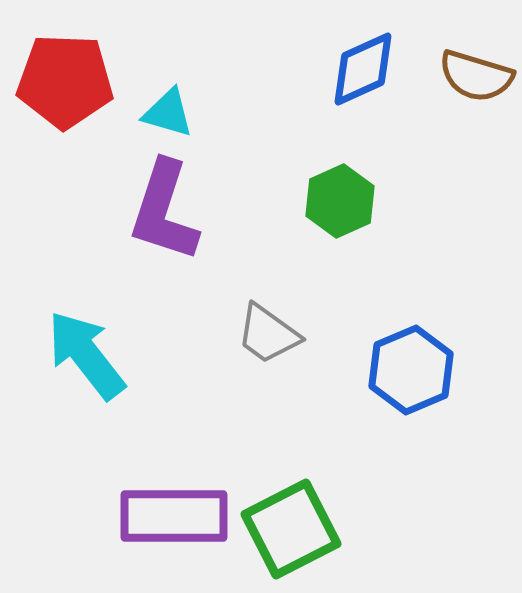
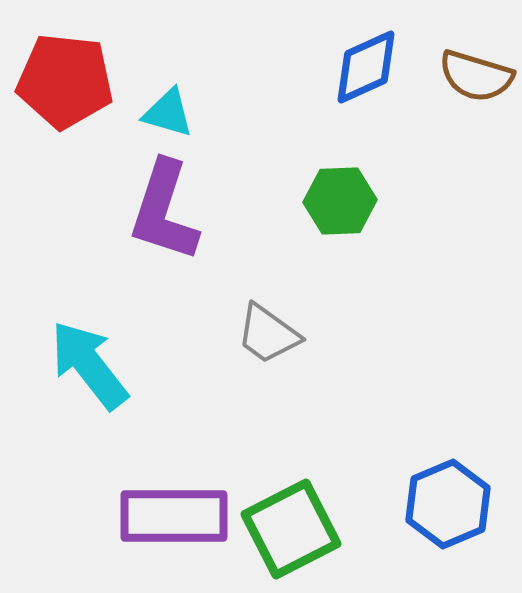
blue diamond: moved 3 px right, 2 px up
red pentagon: rotated 4 degrees clockwise
green hexagon: rotated 22 degrees clockwise
cyan arrow: moved 3 px right, 10 px down
blue hexagon: moved 37 px right, 134 px down
